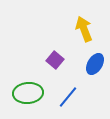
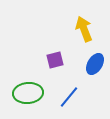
purple square: rotated 36 degrees clockwise
blue line: moved 1 px right
